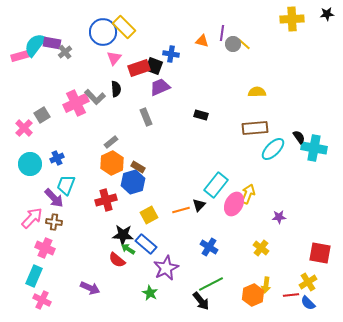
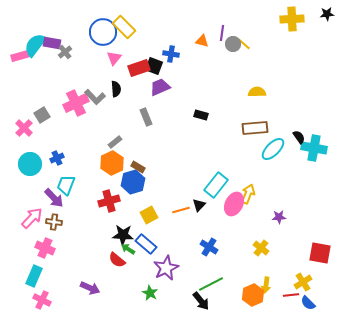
gray rectangle at (111, 142): moved 4 px right
red cross at (106, 200): moved 3 px right, 1 px down
yellow cross at (308, 282): moved 5 px left
